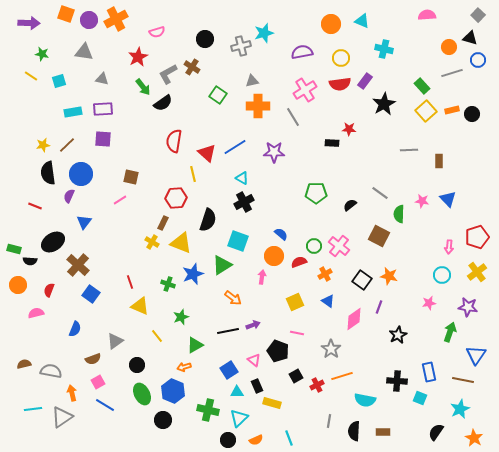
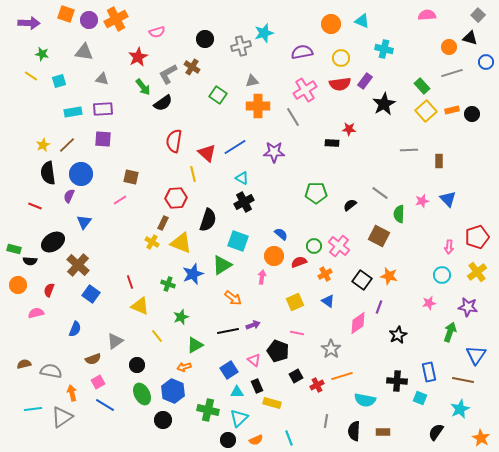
blue circle at (478, 60): moved 8 px right, 2 px down
yellow star at (43, 145): rotated 16 degrees counterclockwise
pink star at (422, 201): rotated 24 degrees counterclockwise
pink diamond at (354, 319): moved 4 px right, 4 px down
gray line at (329, 421): moved 3 px left
orange star at (474, 438): moved 7 px right
